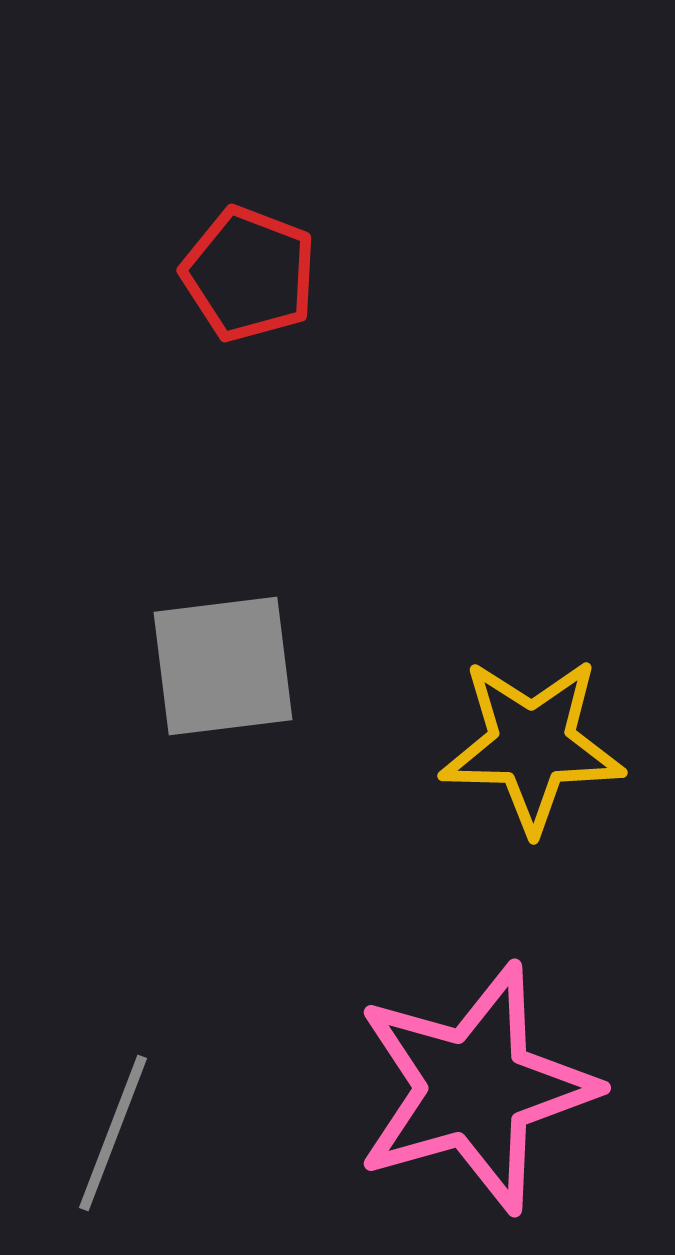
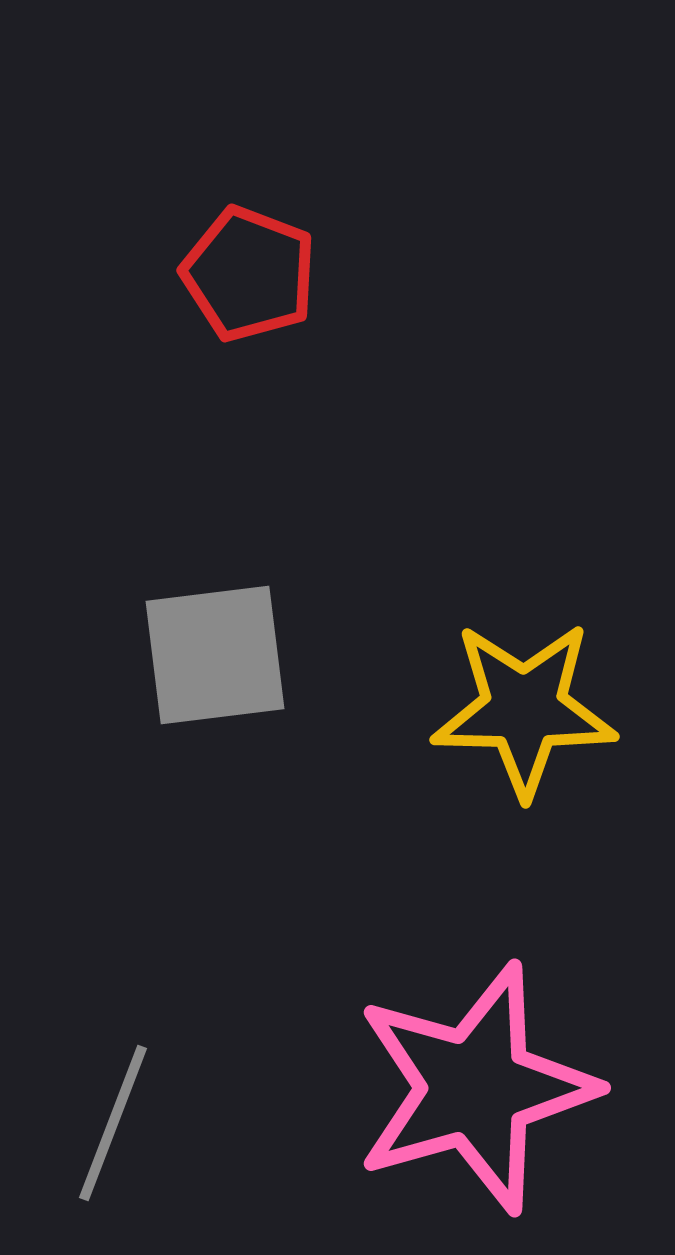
gray square: moved 8 px left, 11 px up
yellow star: moved 8 px left, 36 px up
gray line: moved 10 px up
